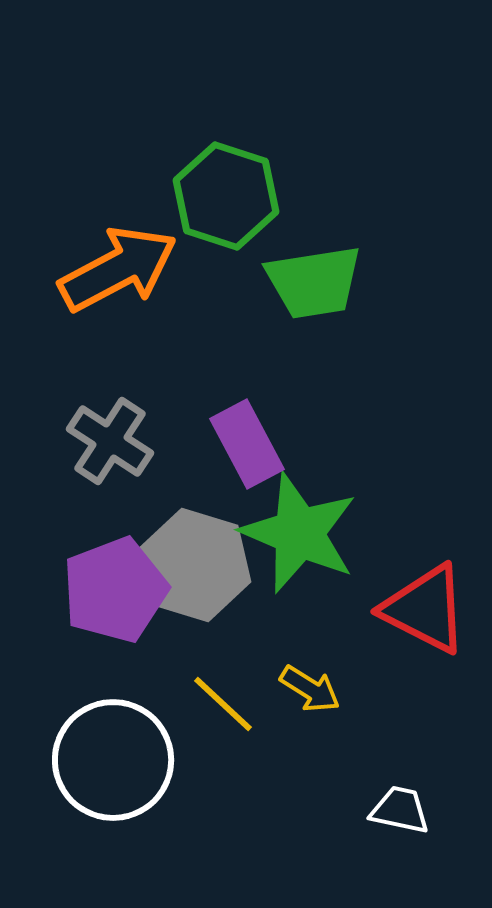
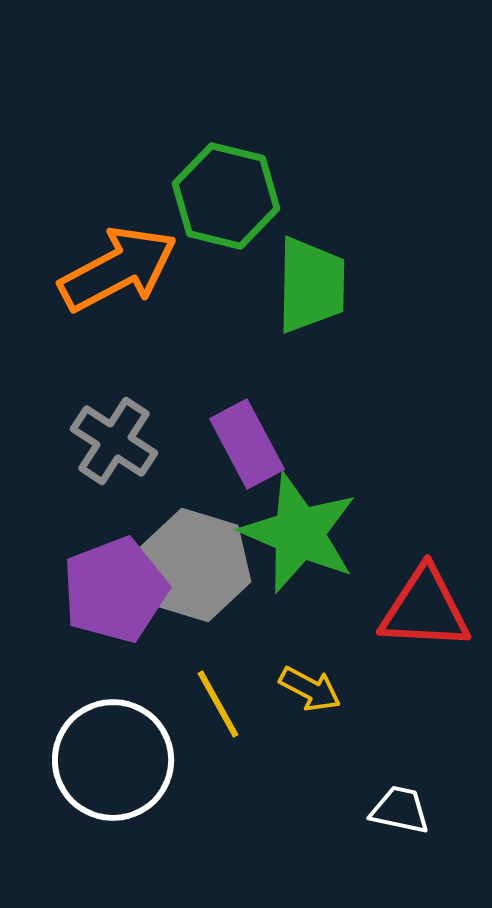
green hexagon: rotated 4 degrees counterclockwise
green trapezoid: moved 3 px left, 3 px down; rotated 80 degrees counterclockwise
gray cross: moved 4 px right
red triangle: rotated 24 degrees counterclockwise
yellow arrow: rotated 4 degrees counterclockwise
yellow line: moved 5 px left; rotated 18 degrees clockwise
